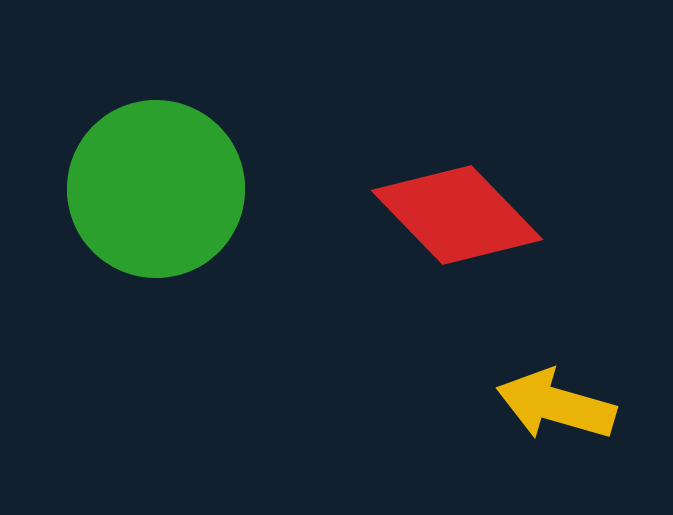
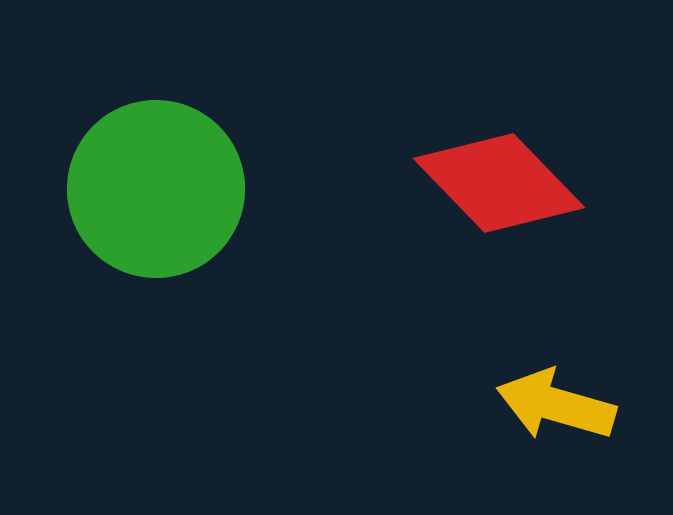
red diamond: moved 42 px right, 32 px up
